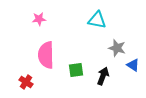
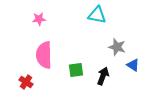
cyan triangle: moved 5 px up
gray star: moved 1 px up
pink semicircle: moved 2 px left
